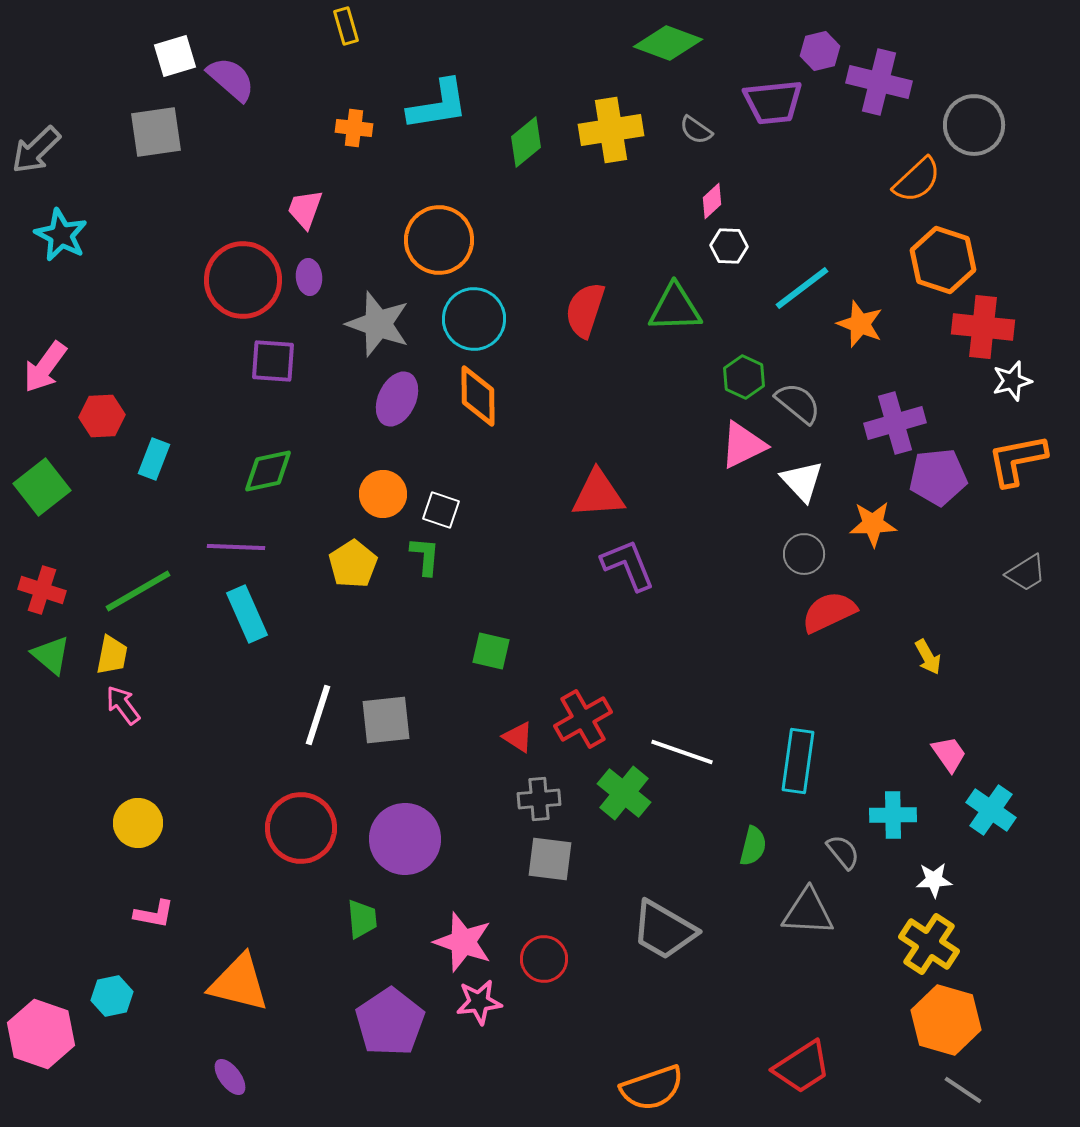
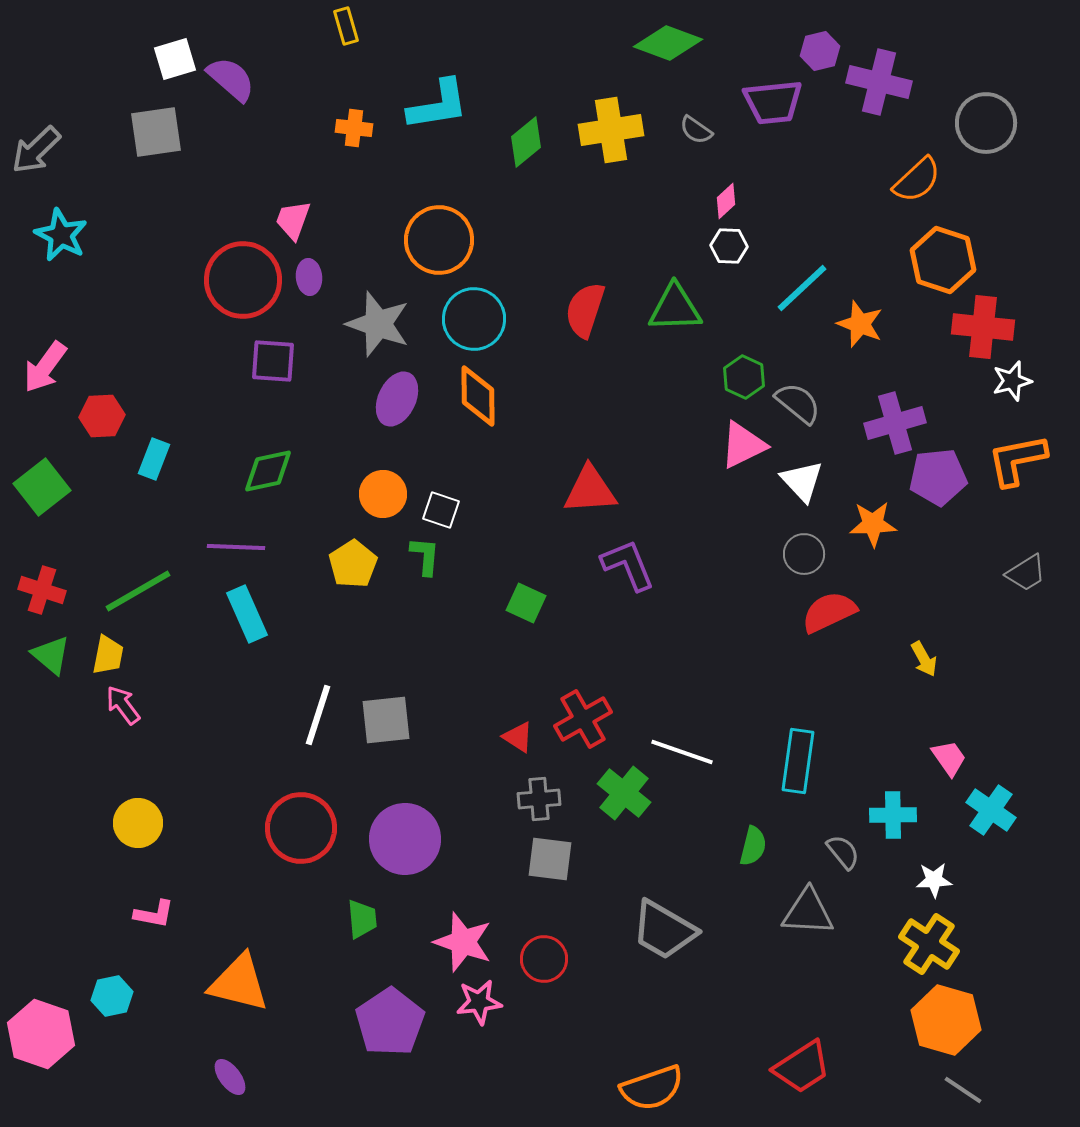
white square at (175, 56): moved 3 px down
gray circle at (974, 125): moved 12 px right, 2 px up
pink diamond at (712, 201): moved 14 px right
pink trapezoid at (305, 209): moved 12 px left, 11 px down
cyan line at (802, 288): rotated 6 degrees counterclockwise
red triangle at (598, 494): moved 8 px left, 4 px up
green square at (491, 651): moved 35 px right, 48 px up; rotated 12 degrees clockwise
yellow trapezoid at (112, 655): moved 4 px left
yellow arrow at (928, 657): moved 4 px left, 2 px down
pink trapezoid at (949, 754): moved 4 px down
